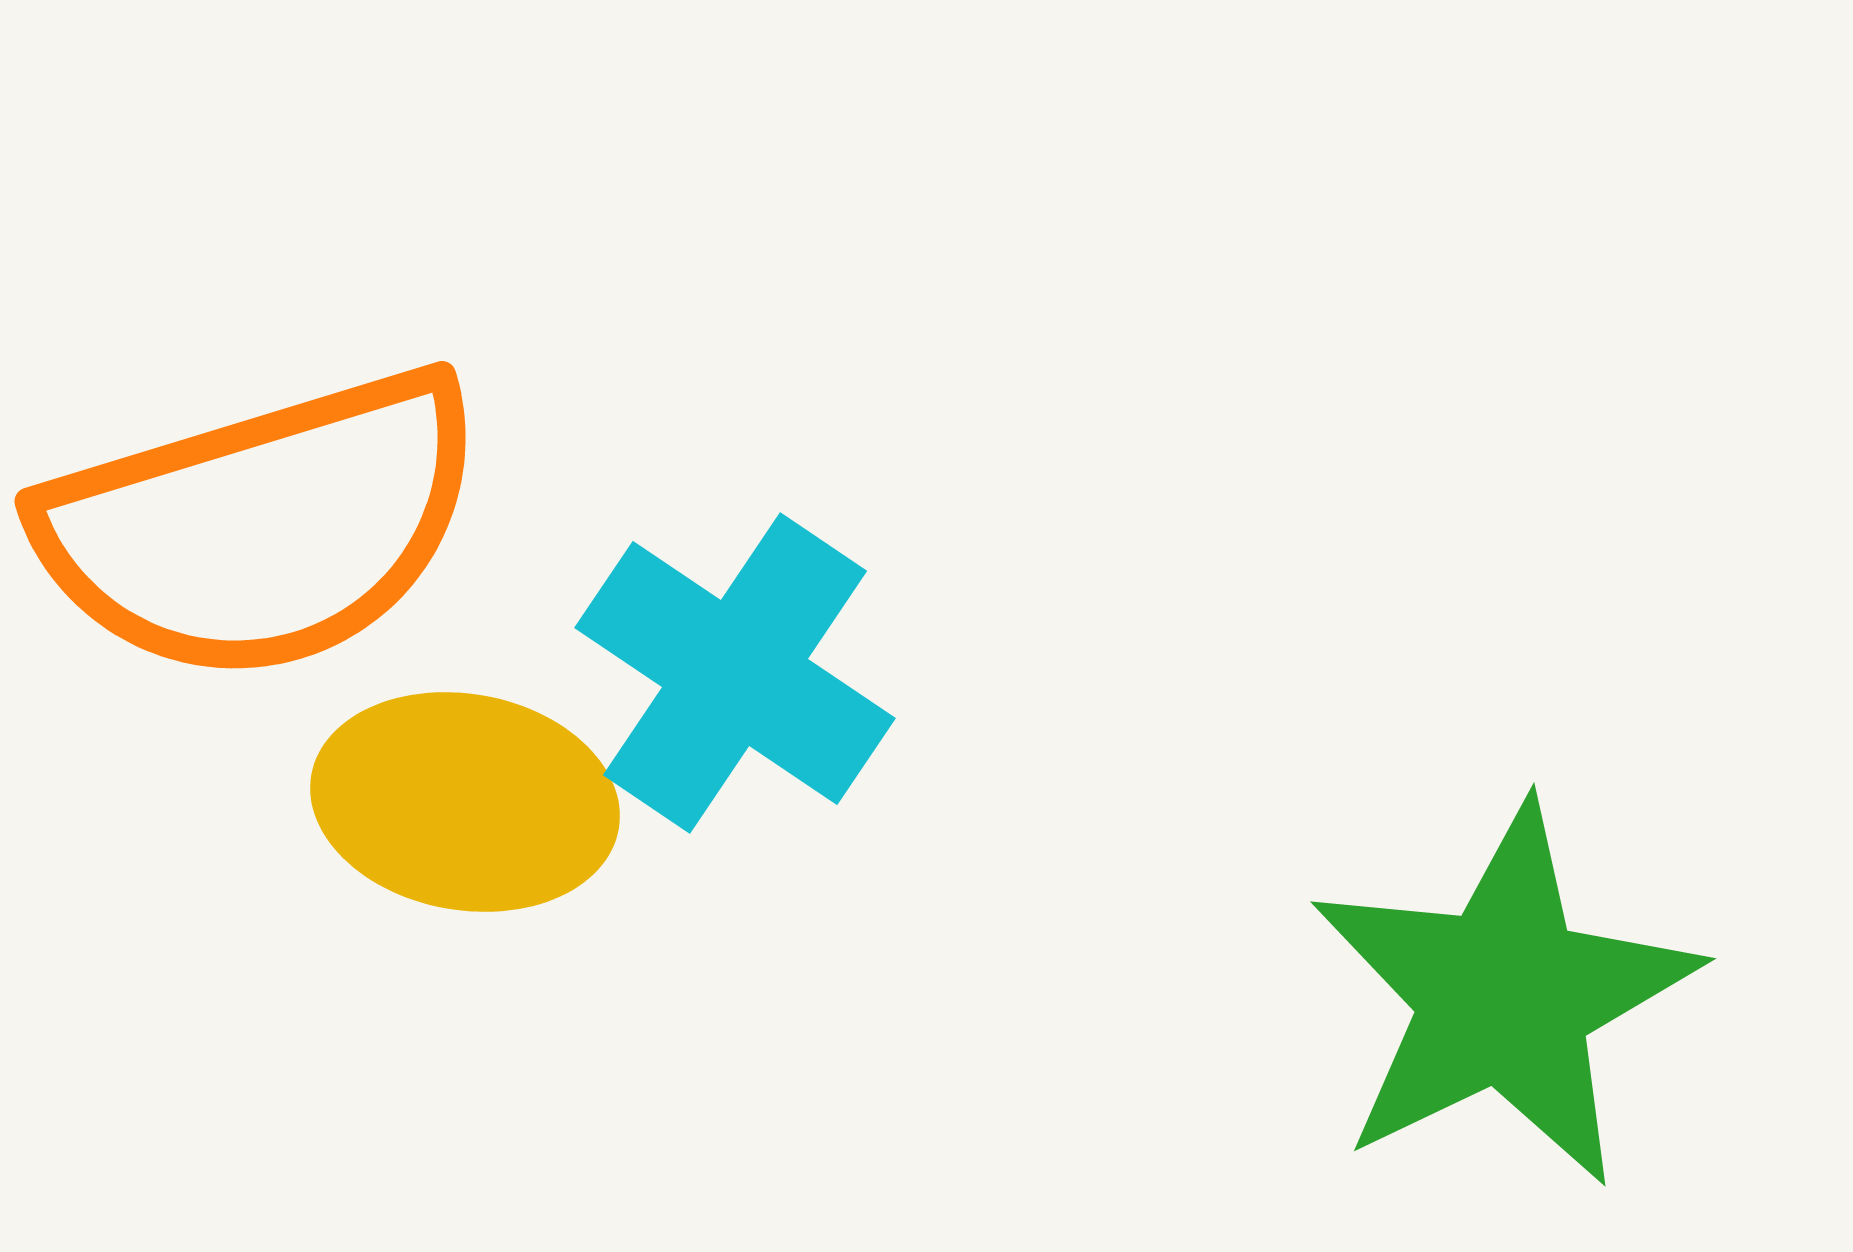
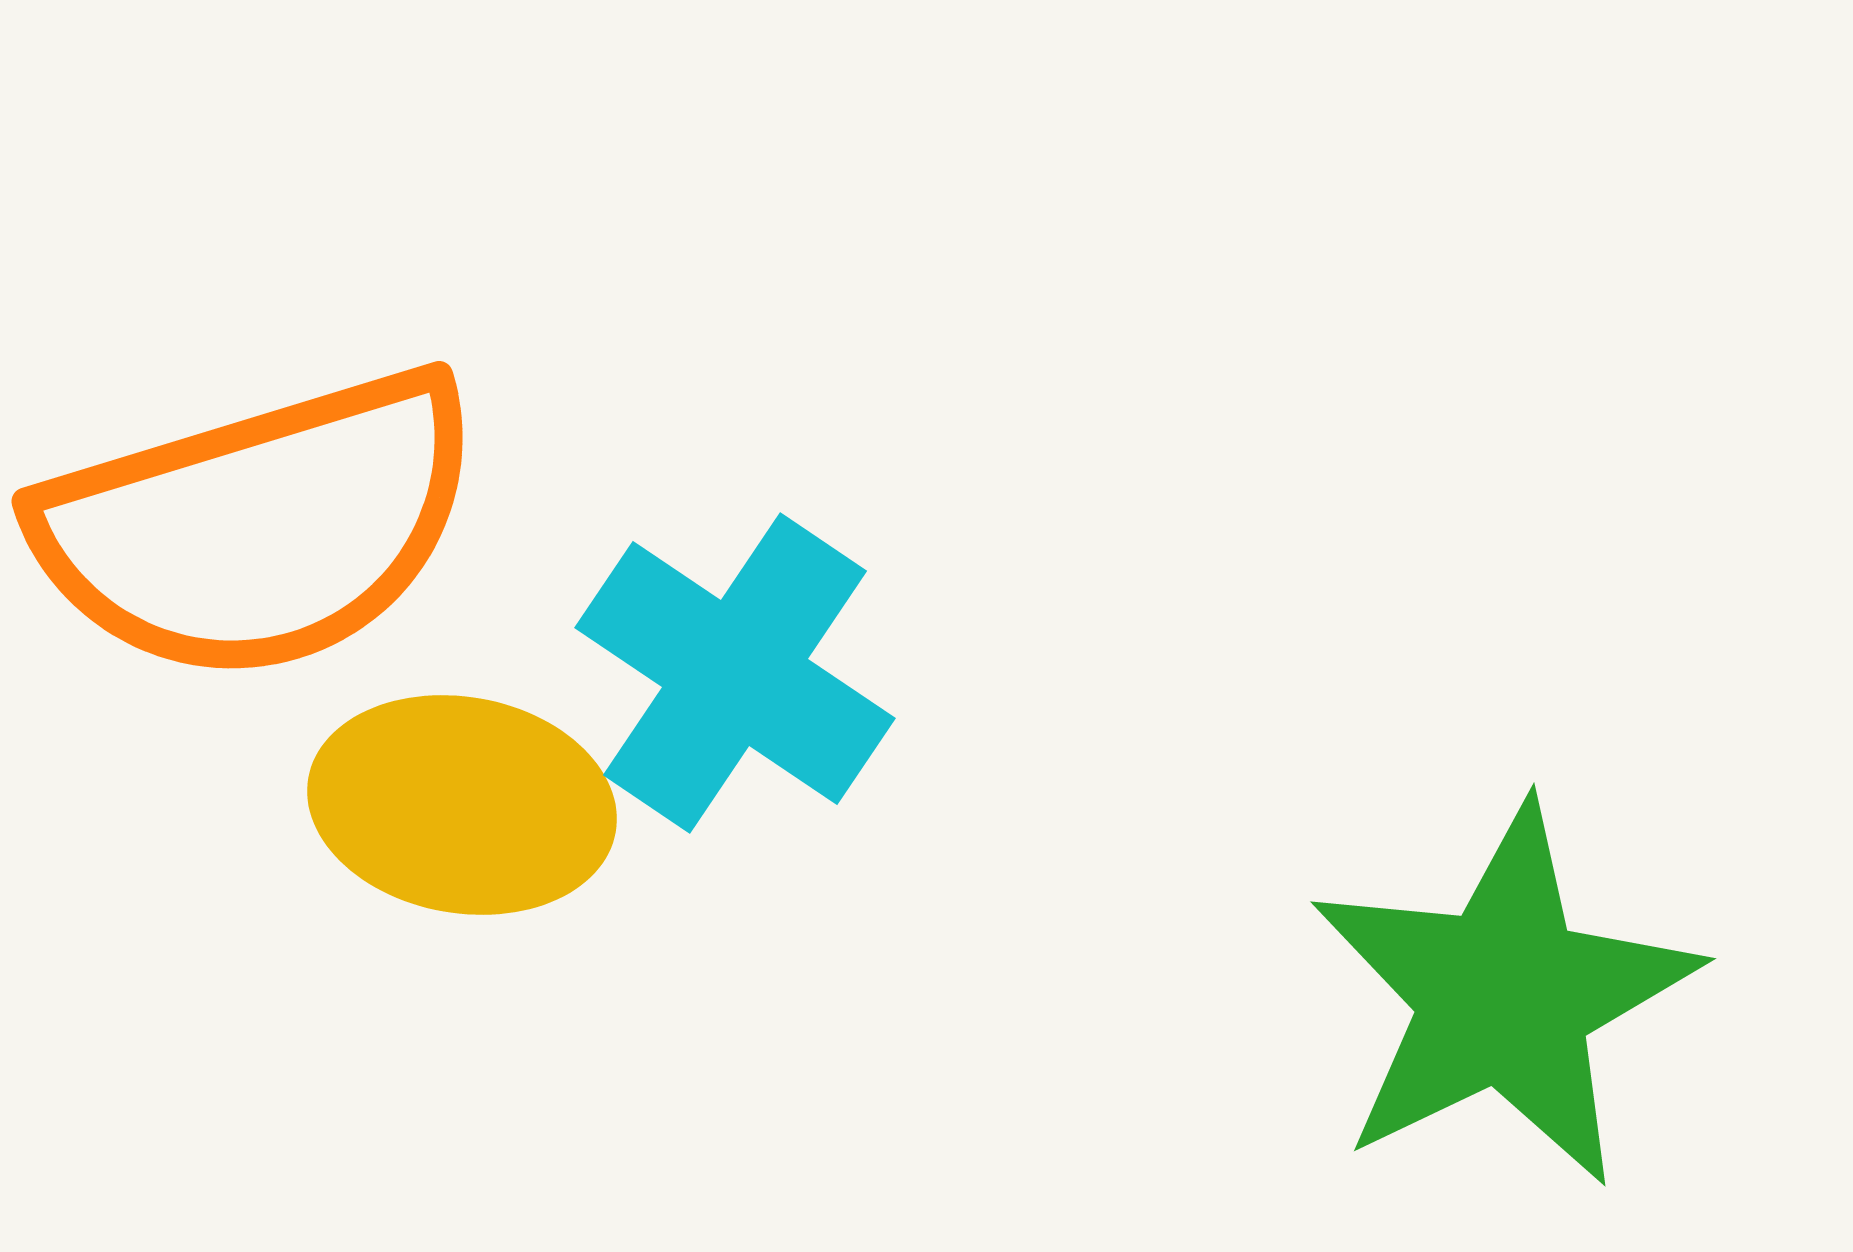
orange semicircle: moved 3 px left
yellow ellipse: moved 3 px left, 3 px down
